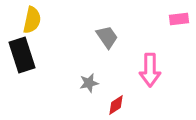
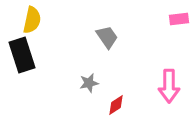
pink arrow: moved 19 px right, 16 px down
